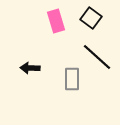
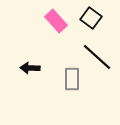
pink rectangle: rotated 25 degrees counterclockwise
